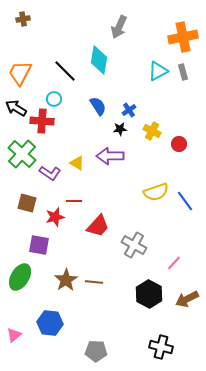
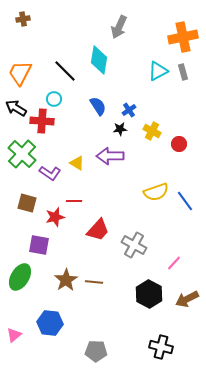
red trapezoid: moved 4 px down
